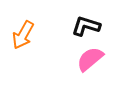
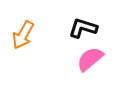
black L-shape: moved 3 px left, 2 px down
